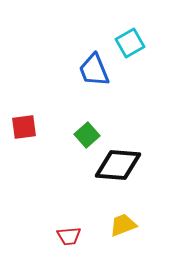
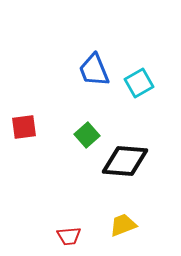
cyan square: moved 9 px right, 40 px down
black diamond: moved 7 px right, 4 px up
